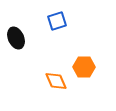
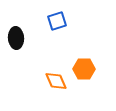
black ellipse: rotated 20 degrees clockwise
orange hexagon: moved 2 px down
